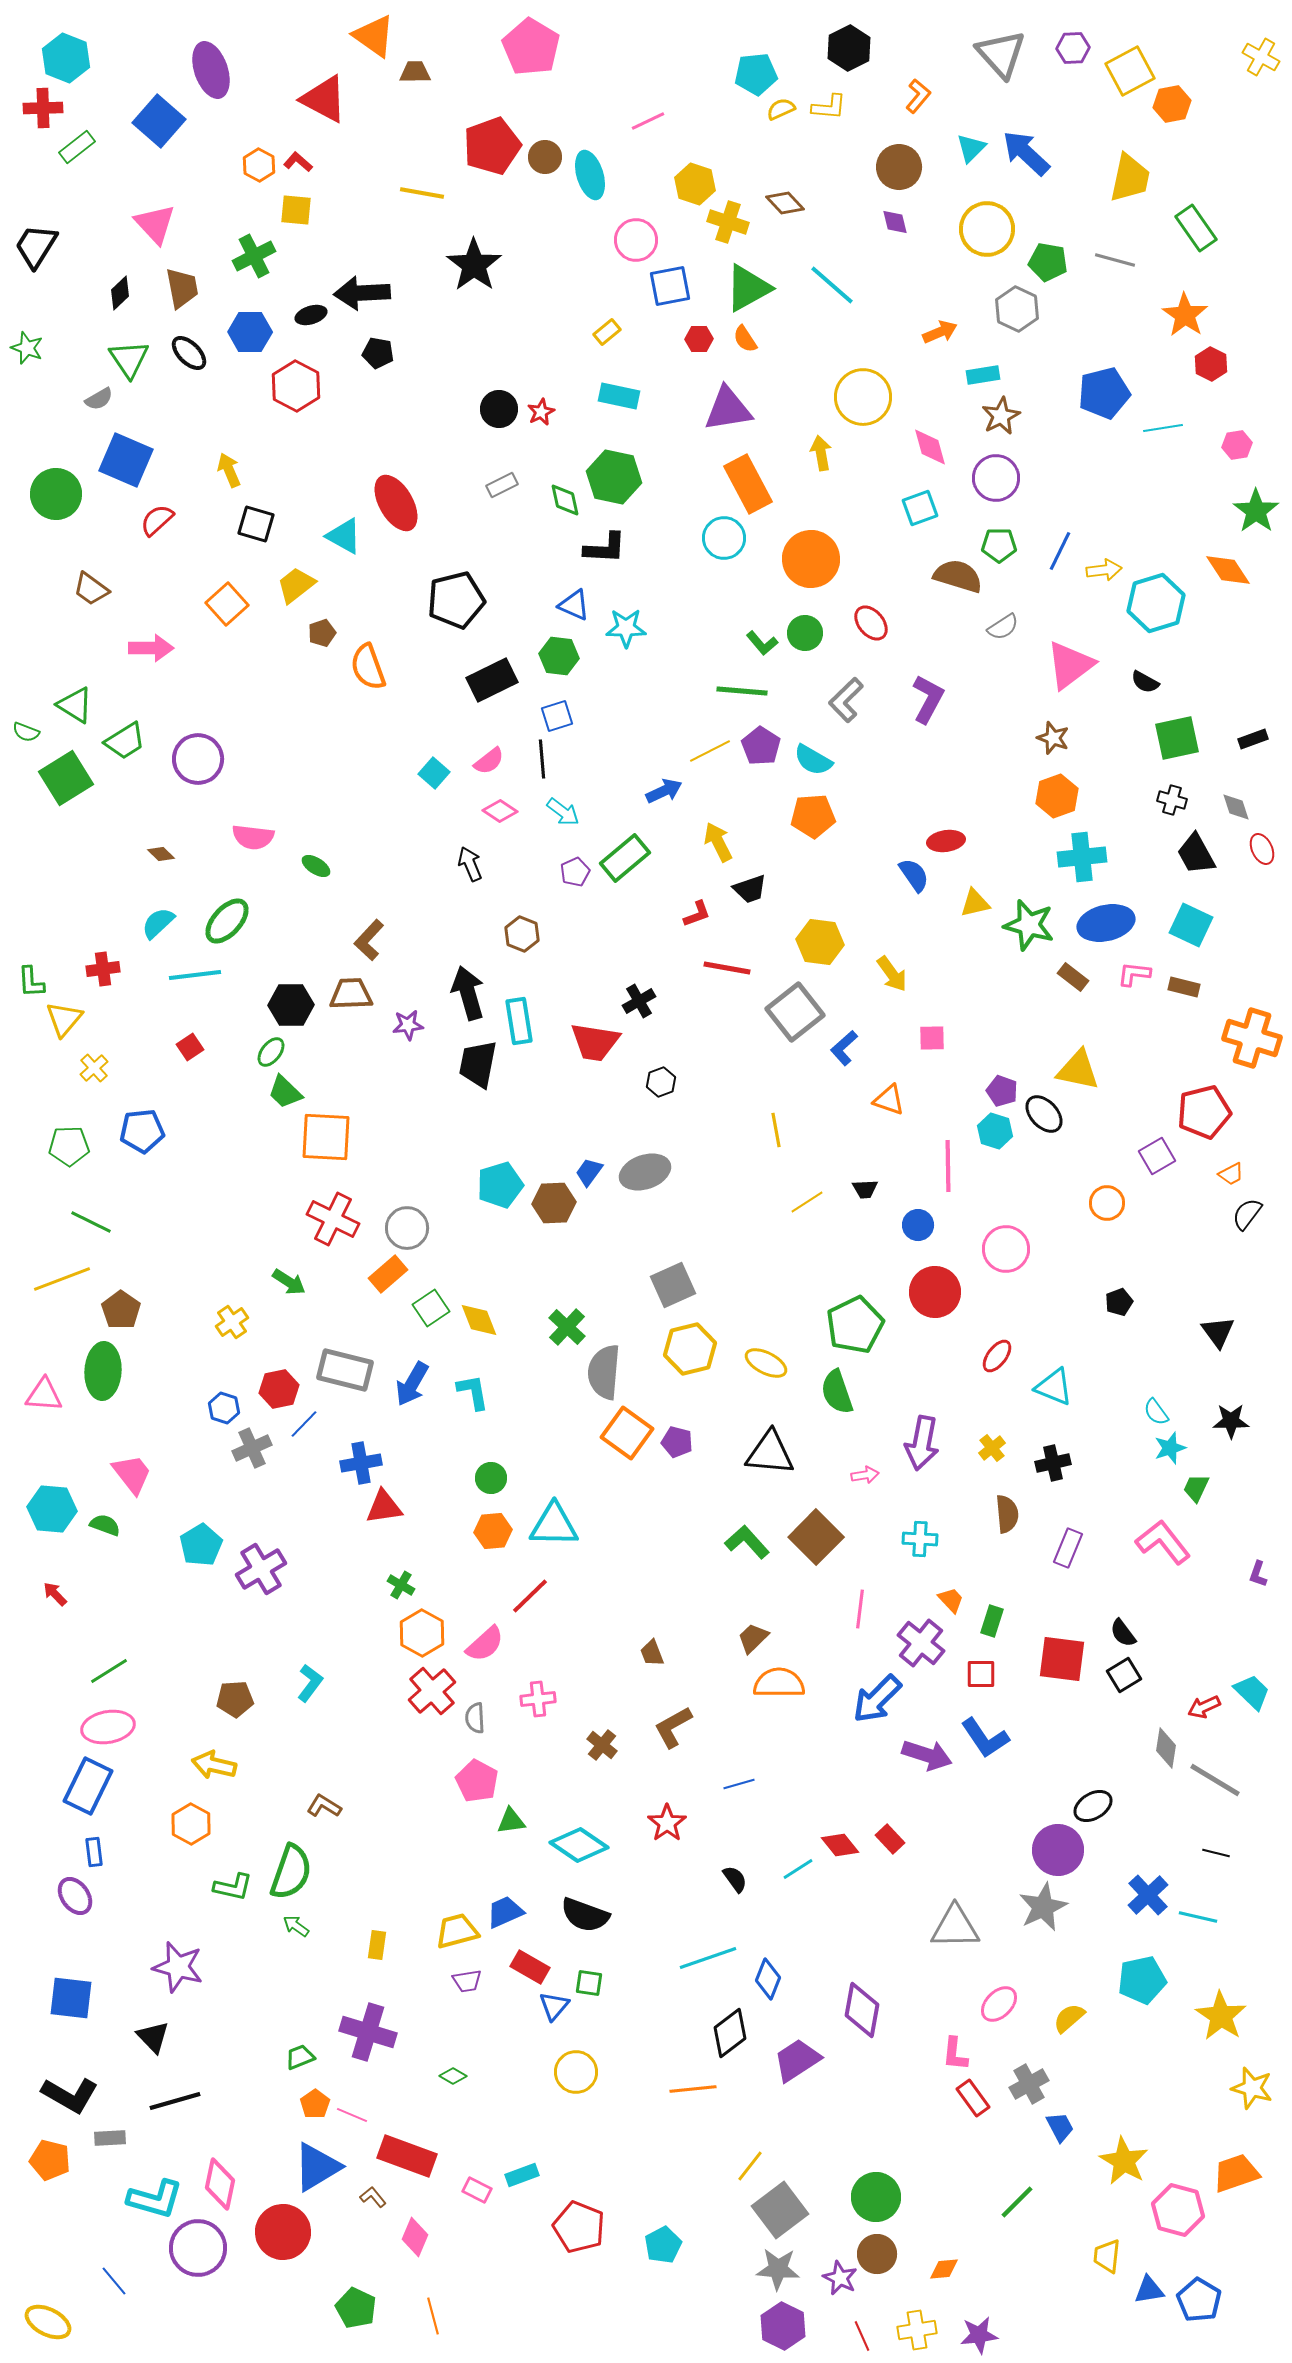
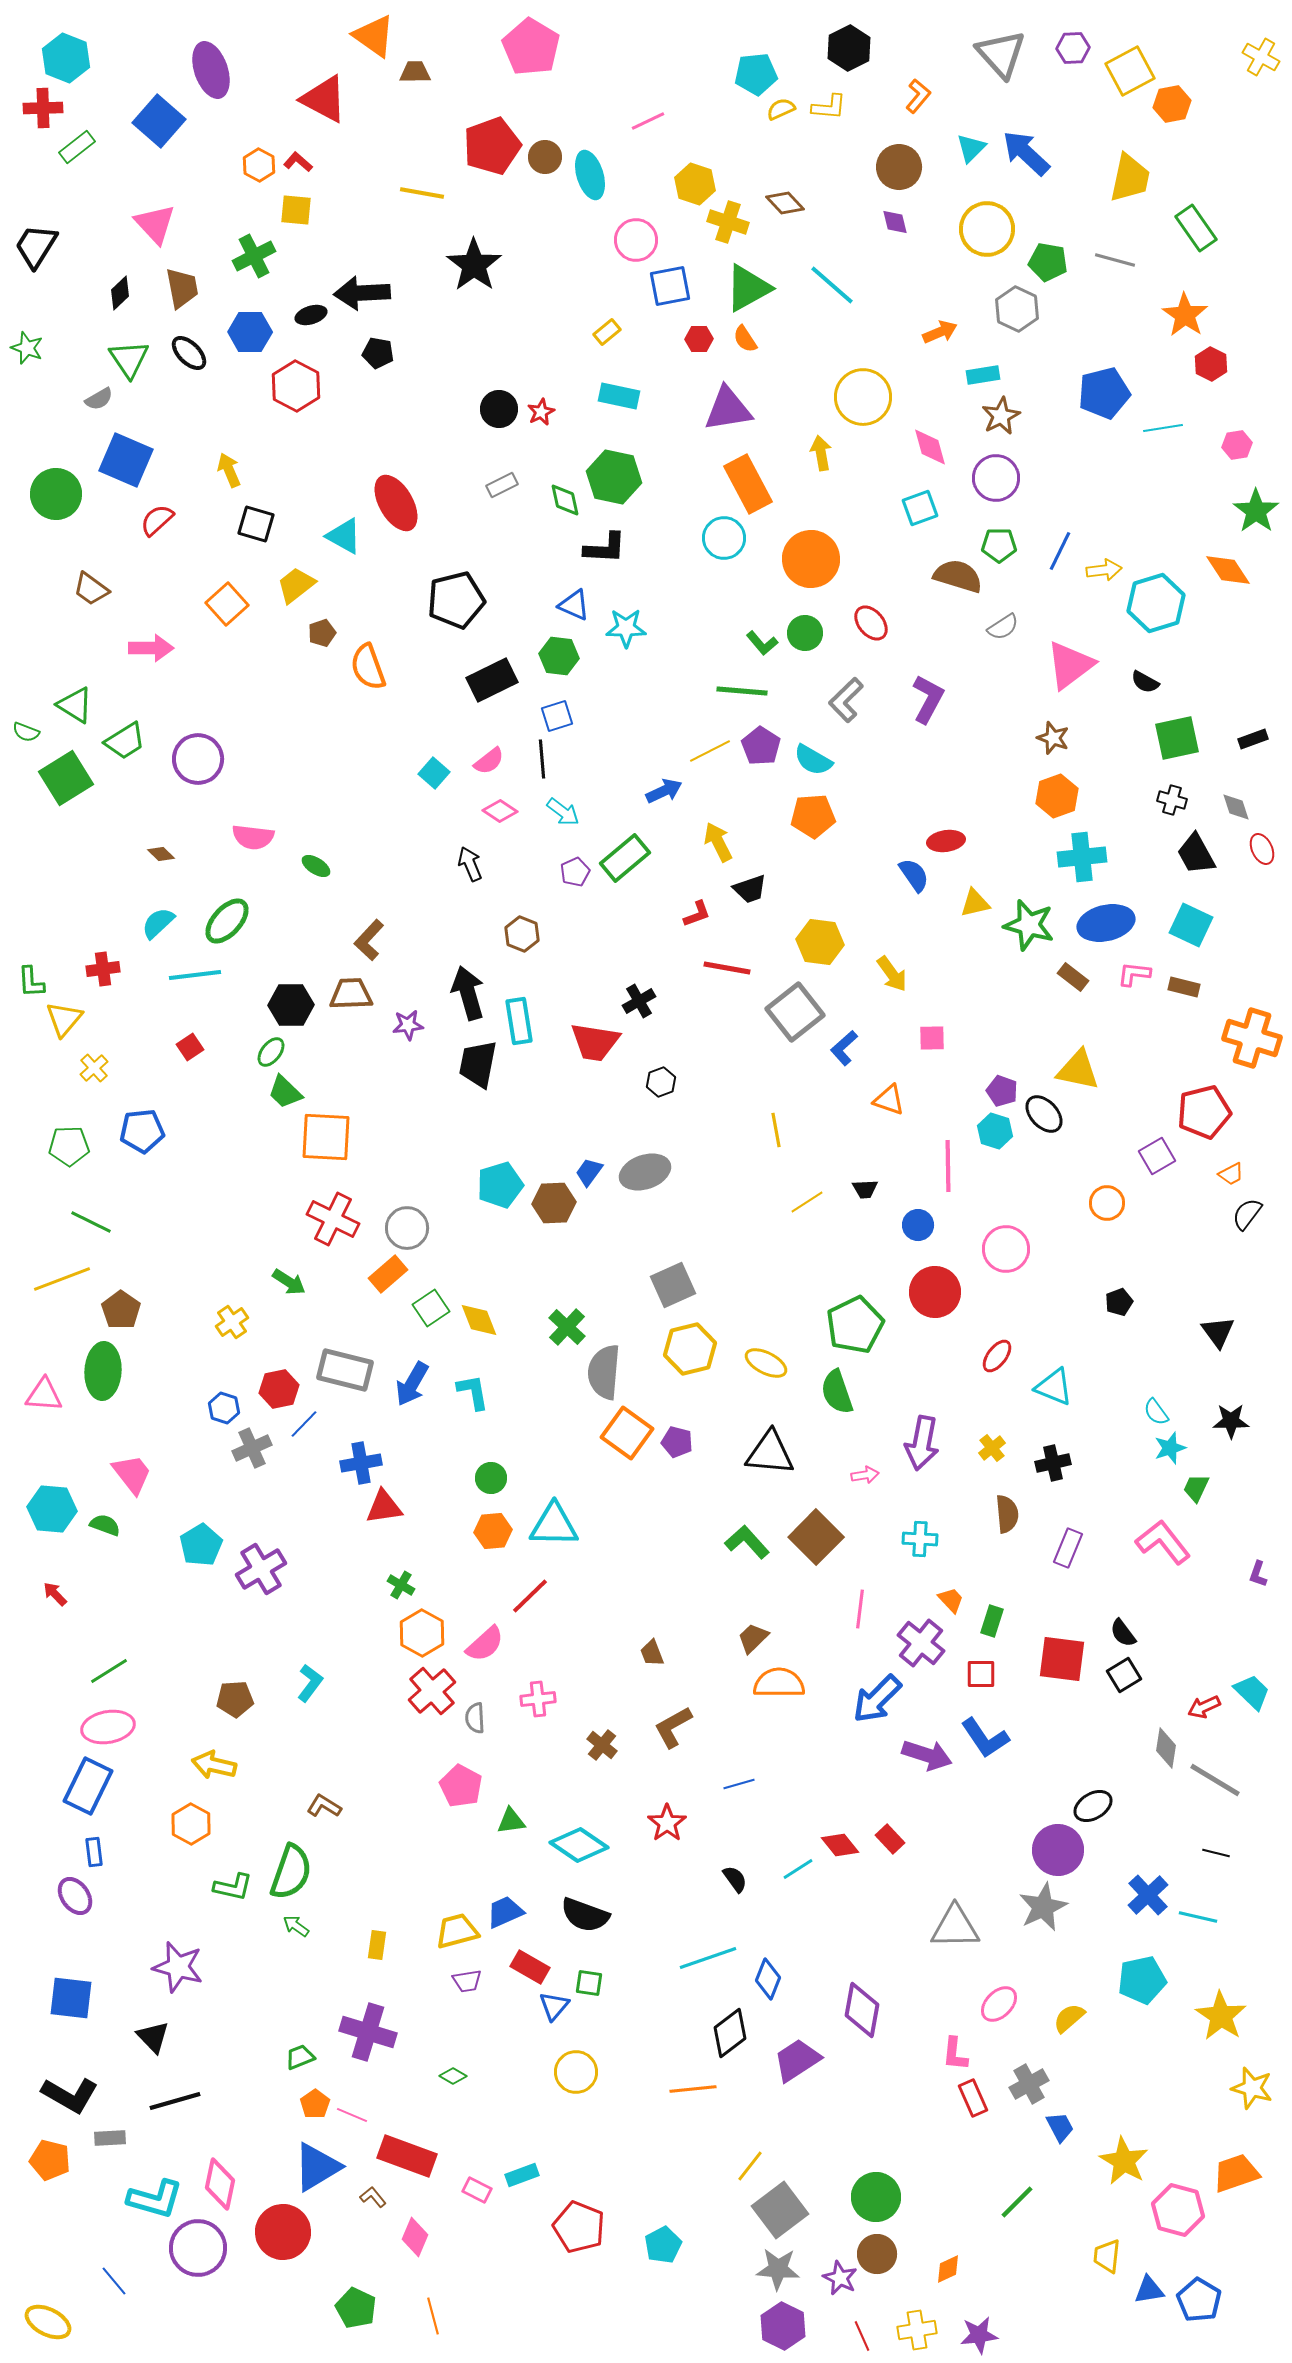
pink pentagon at (477, 1781): moved 16 px left, 5 px down
red rectangle at (973, 2098): rotated 12 degrees clockwise
orange diamond at (944, 2269): moved 4 px right; rotated 20 degrees counterclockwise
